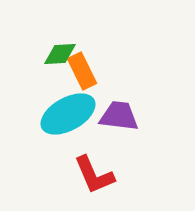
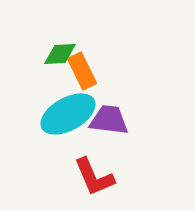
purple trapezoid: moved 10 px left, 4 px down
red L-shape: moved 2 px down
